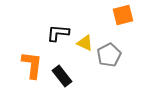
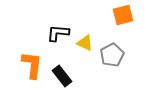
gray pentagon: moved 3 px right
